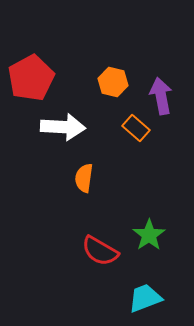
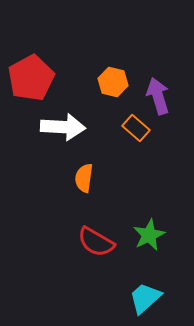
purple arrow: moved 3 px left; rotated 6 degrees counterclockwise
green star: rotated 8 degrees clockwise
red semicircle: moved 4 px left, 9 px up
cyan trapezoid: rotated 21 degrees counterclockwise
